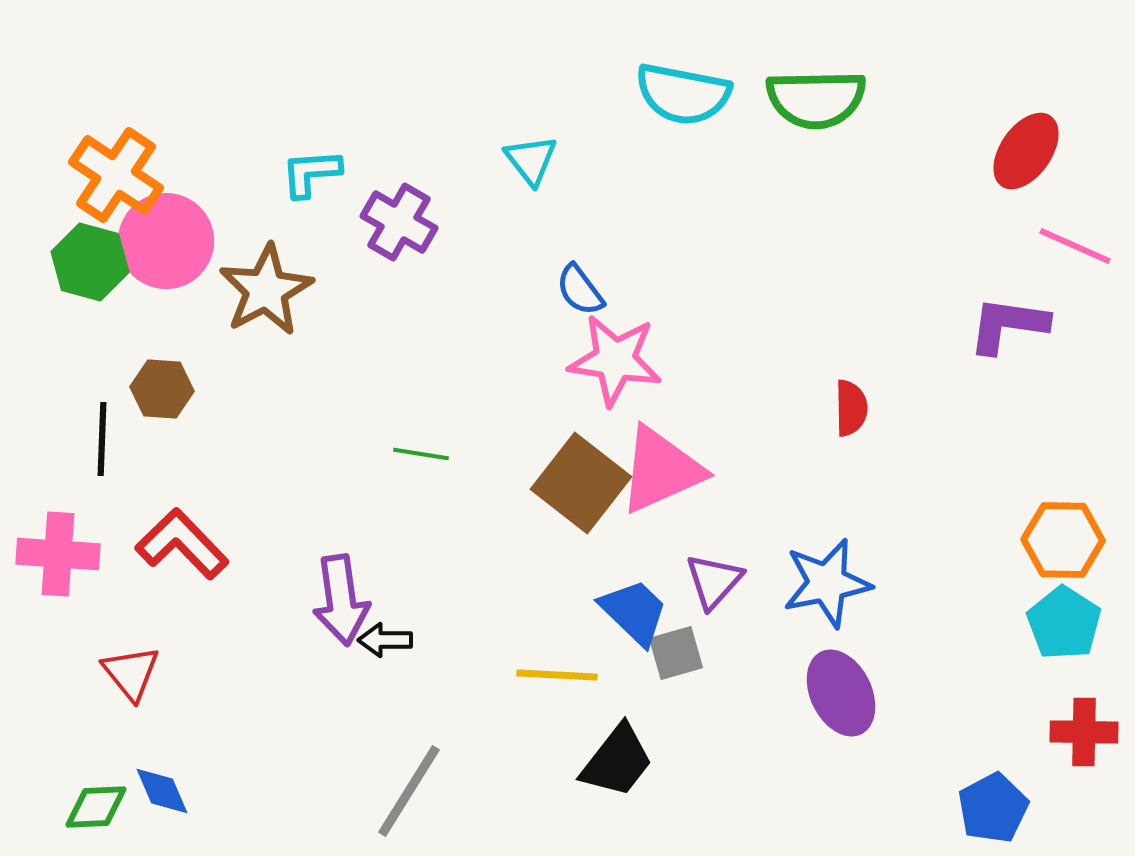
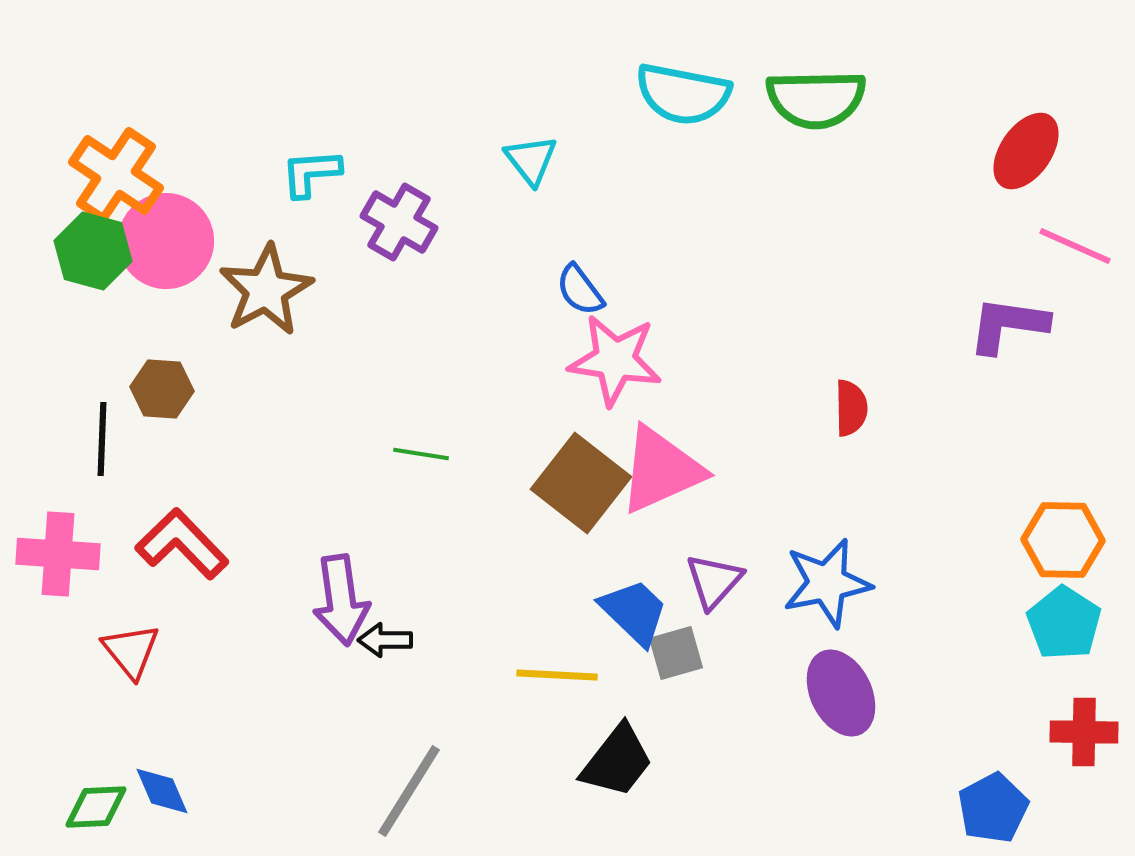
green hexagon: moved 3 px right, 11 px up
red triangle: moved 22 px up
